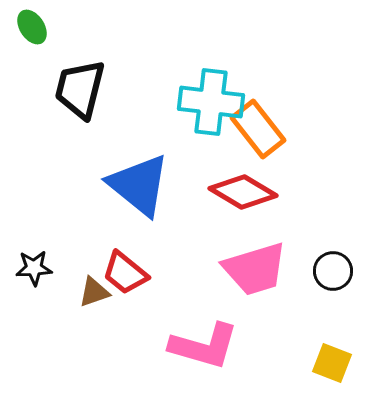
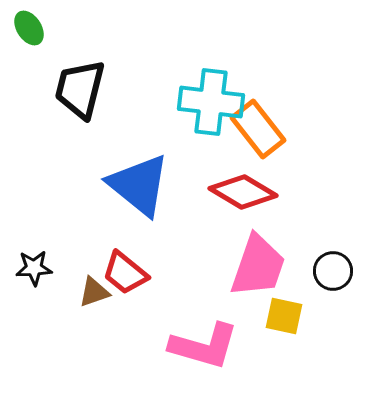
green ellipse: moved 3 px left, 1 px down
pink trapezoid: moved 3 px right, 3 px up; rotated 54 degrees counterclockwise
yellow square: moved 48 px left, 47 px up; rotated 9 degrees counterclockwise
